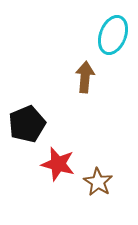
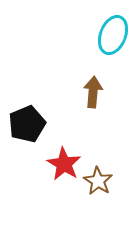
brown arrow: moved 8 px right, 15 px down
red star: moved 6 px right; rotated 16 degrees clockwise
brown star: moved 1 px up
